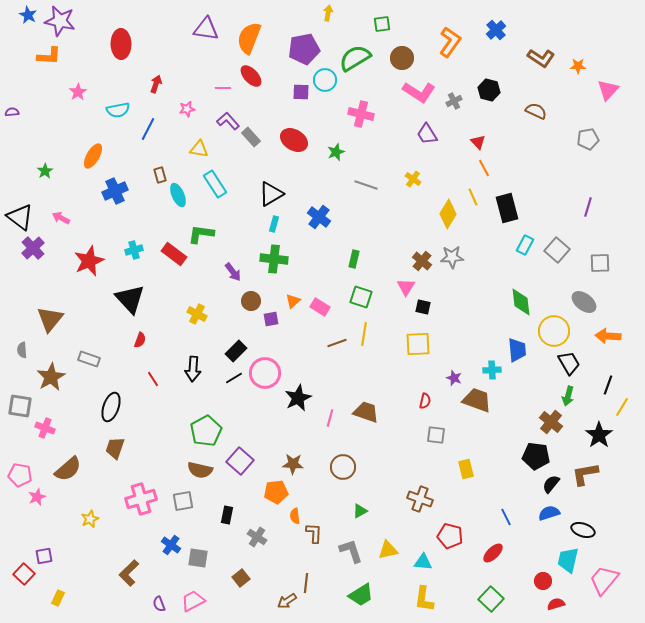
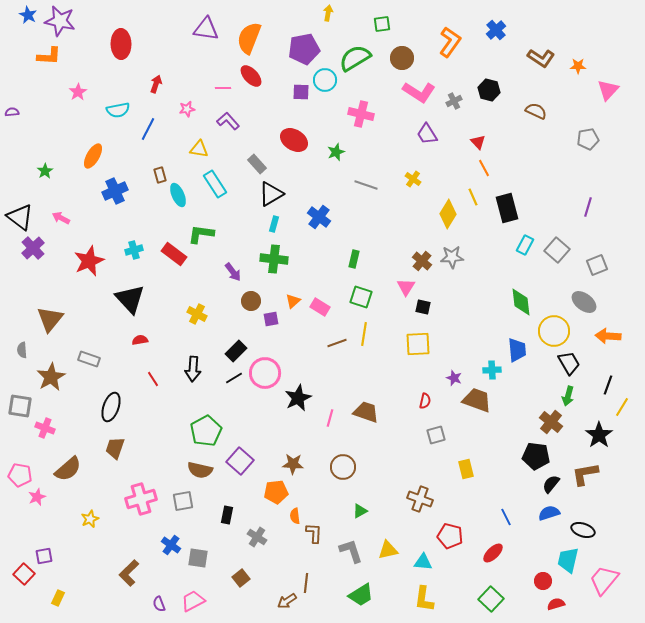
gray rectangle at (251, 137): moved 6 px right, 27 px down
gray square at (600, 263): moved 3 px left, 2 px down; rotated 20 degrees counterclockwise
red semicircle at (140, 340): rotated 119 degrees counterclockwise
gray square at (436, 435): rotated 24 degrees counterclockwise
